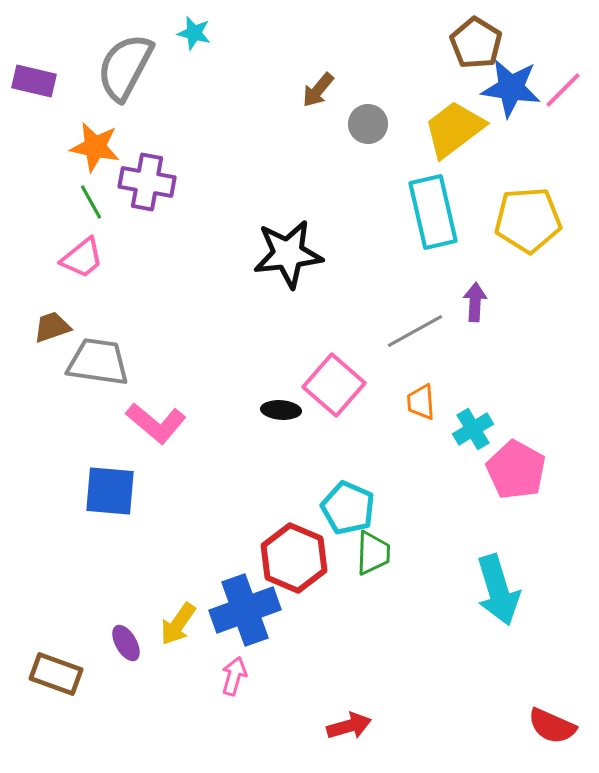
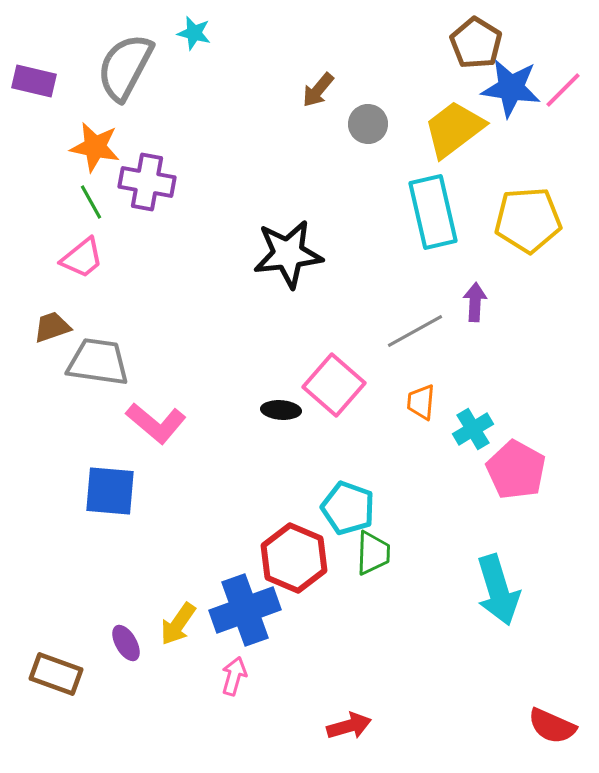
orange trapezoid: rotated 9 degrees clockwise
cyan pentagon: rotated 4 degrees counterclockwise
